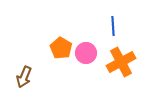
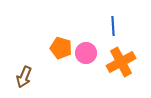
orange pentagon: rotated 15 degrees counterclockwise
